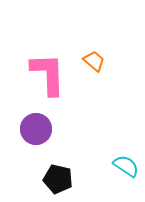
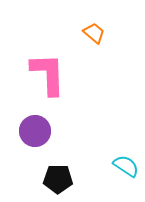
orange trapezoid: moved 28 px up
purple circle: moved 1 px left, 2 px down
black pentagon: rotated 12 degrees counterclockwise
